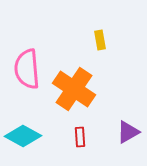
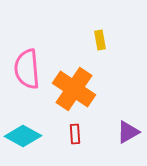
red rectangle: moved 5 px left, 3 px up
